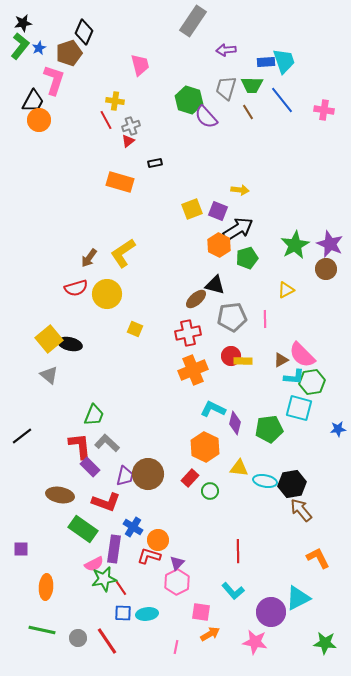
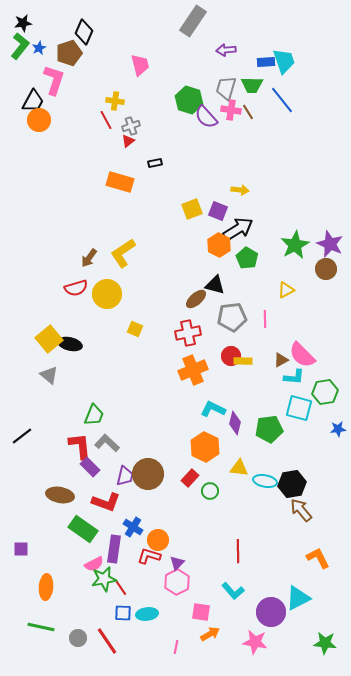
pink cross at (324, 110): moved 93 px left
green pentagon at (247, 258): rotated 25 degrees counterclockwise
green hexagon at (312, 382): moved 13 px right, 10 px down
green line at (42, 630): moved 1 px left, 3 px up
